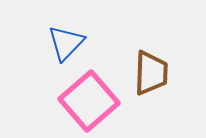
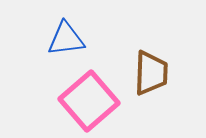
blue triangle: moved 4 px up; rotated 39 degrees clockwise
